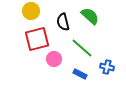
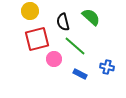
yellow circle: moved 1 px left
green semicircle: moved 1 px right, 1 px down
green line: moved 7 px left, 2 px up
